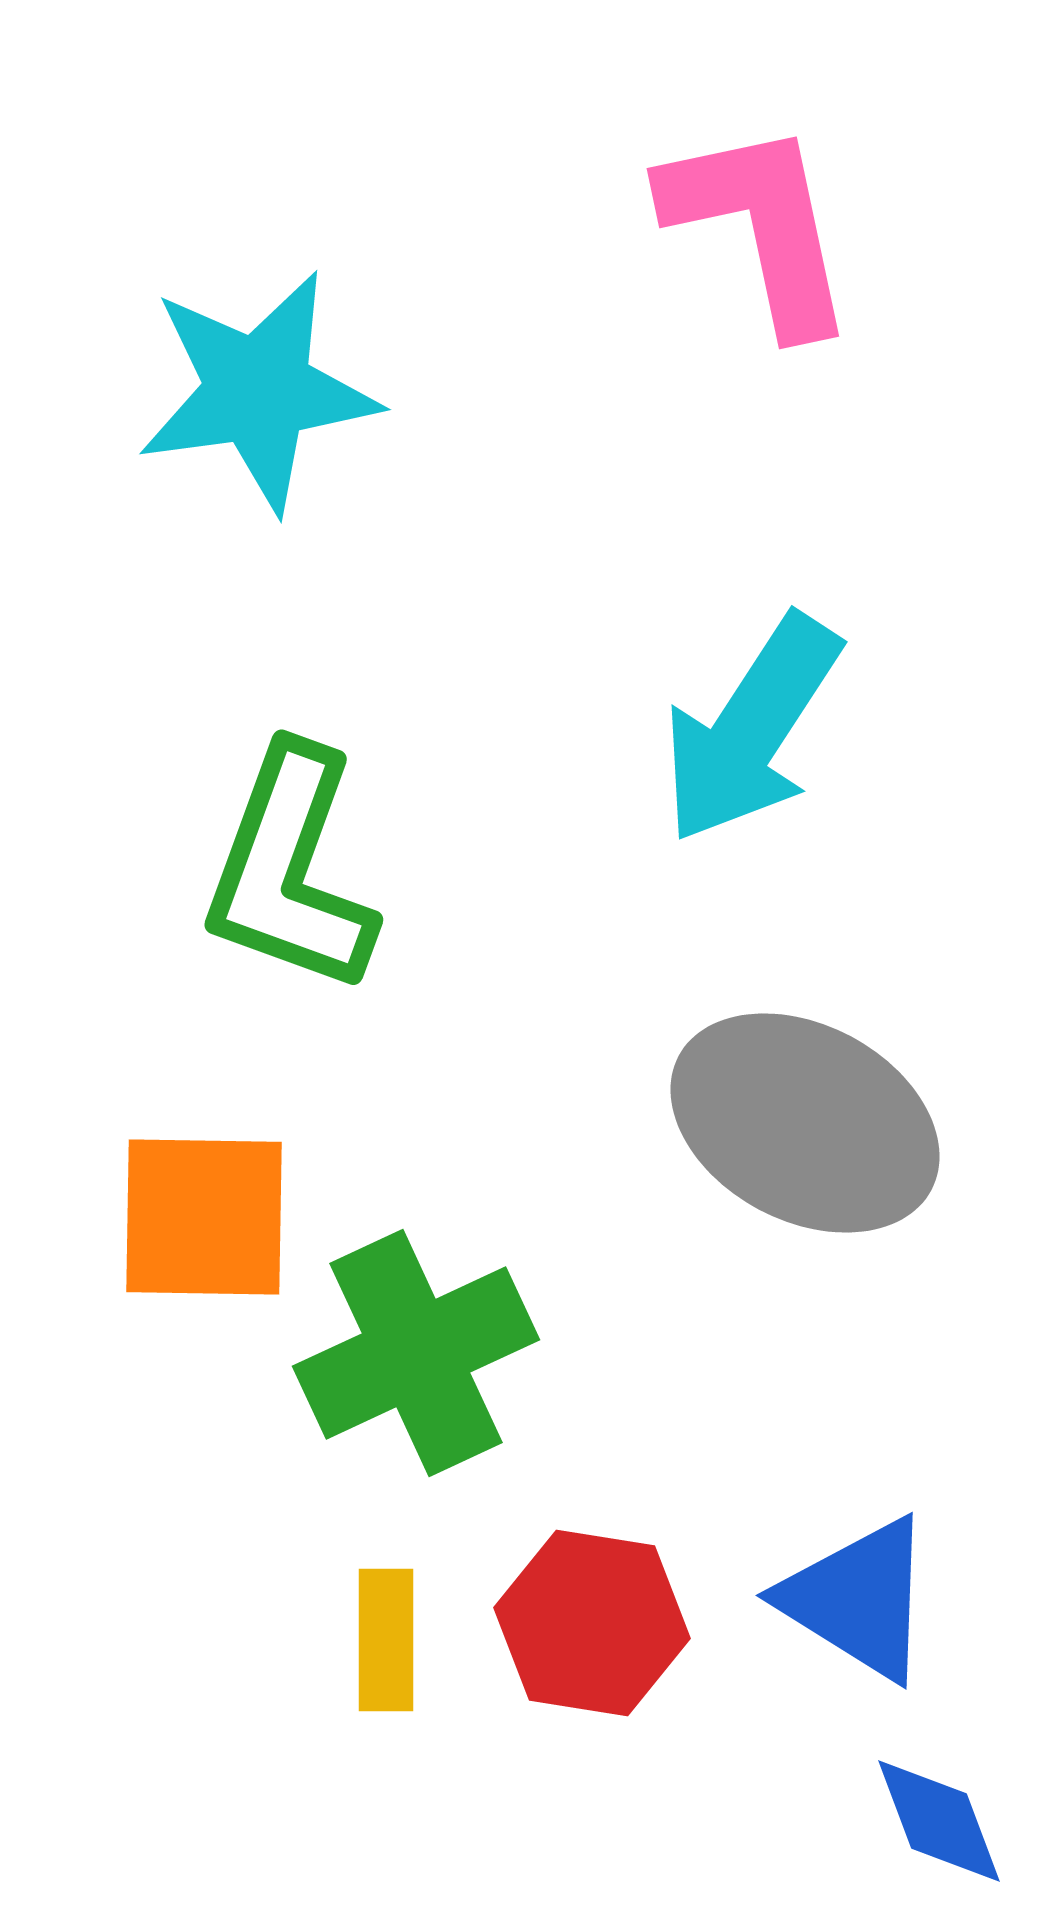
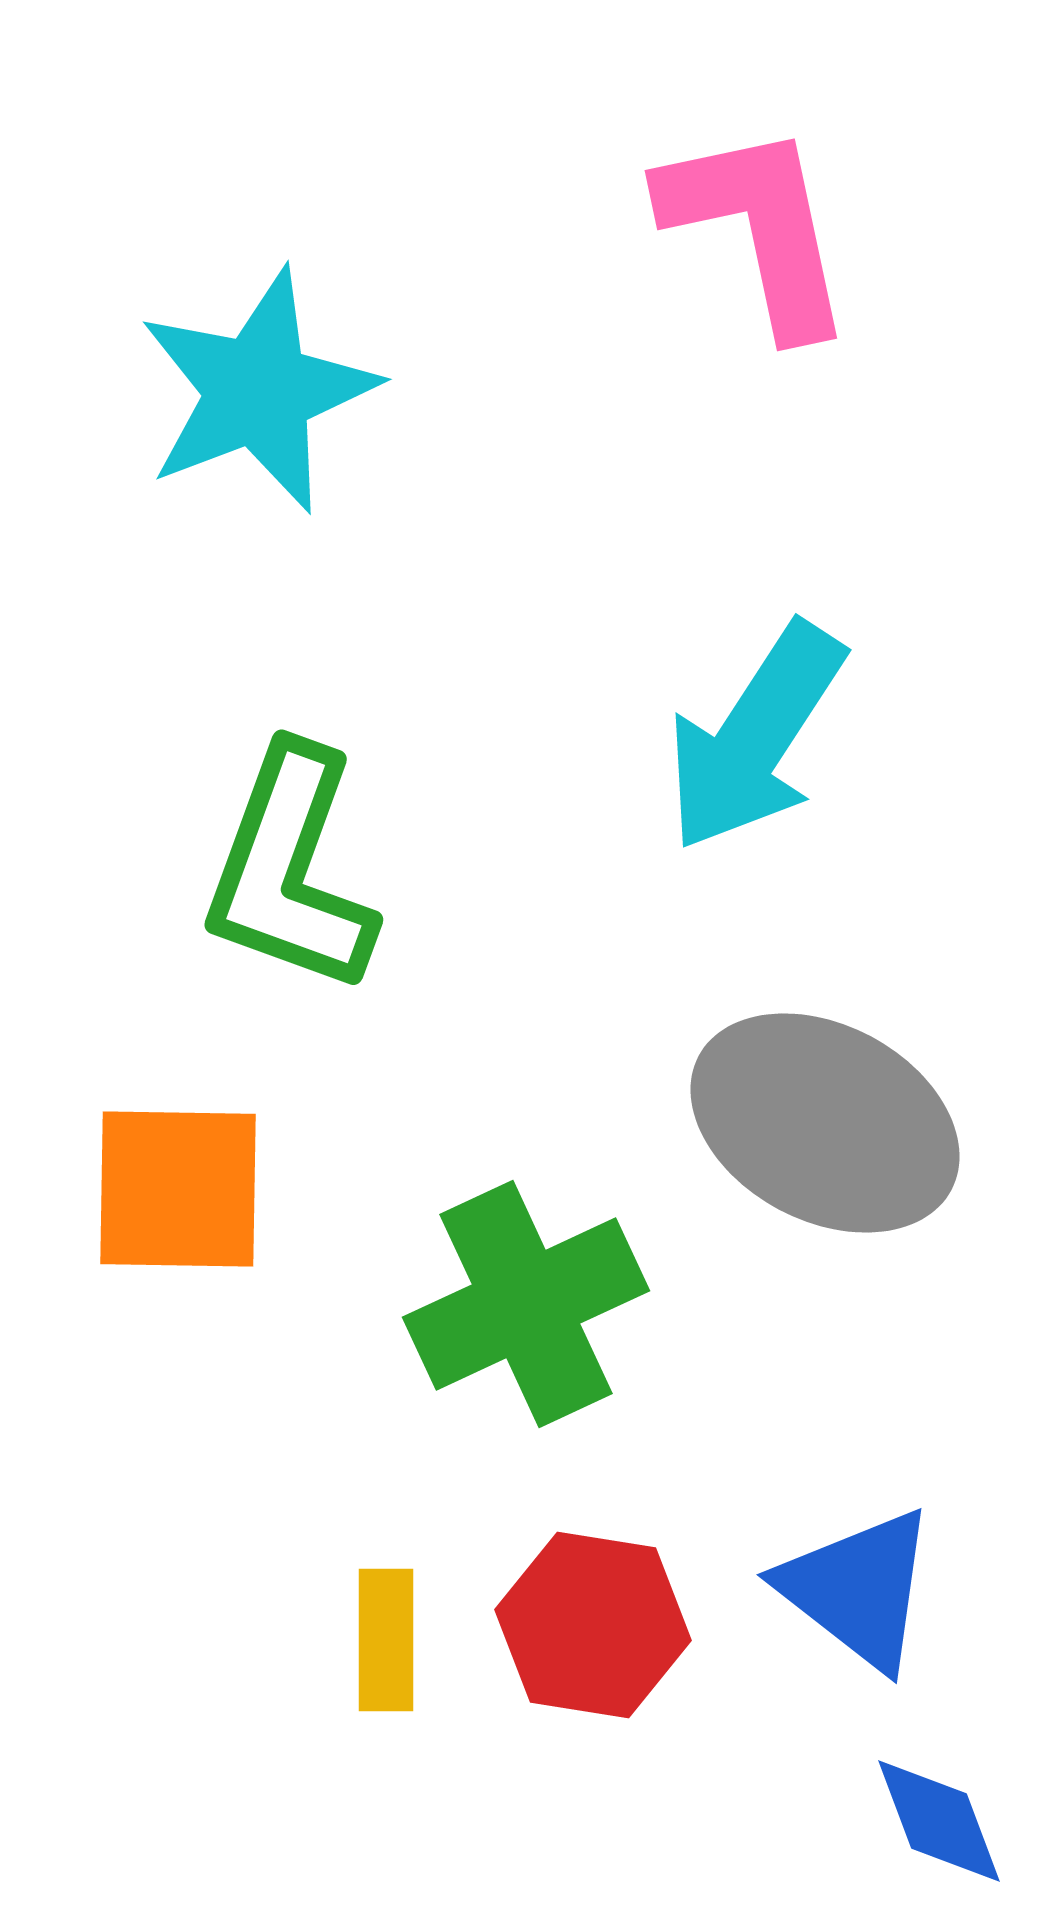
pink L-shape: moved 2 px left, 2 px down
cyan star: rotated 13 degrees counterclockwise
cyan arrow: moved 4 px right, 8 px down
gray ellipse: moved 20 px right
orange square: moved 26 px left, 28 px up
green cross: moved 110 px right, 49 px up
blue triangle: moved 10 px up; rotated 6 degrees clockwise
red hexagon: moved 1 px right, 2 px down
